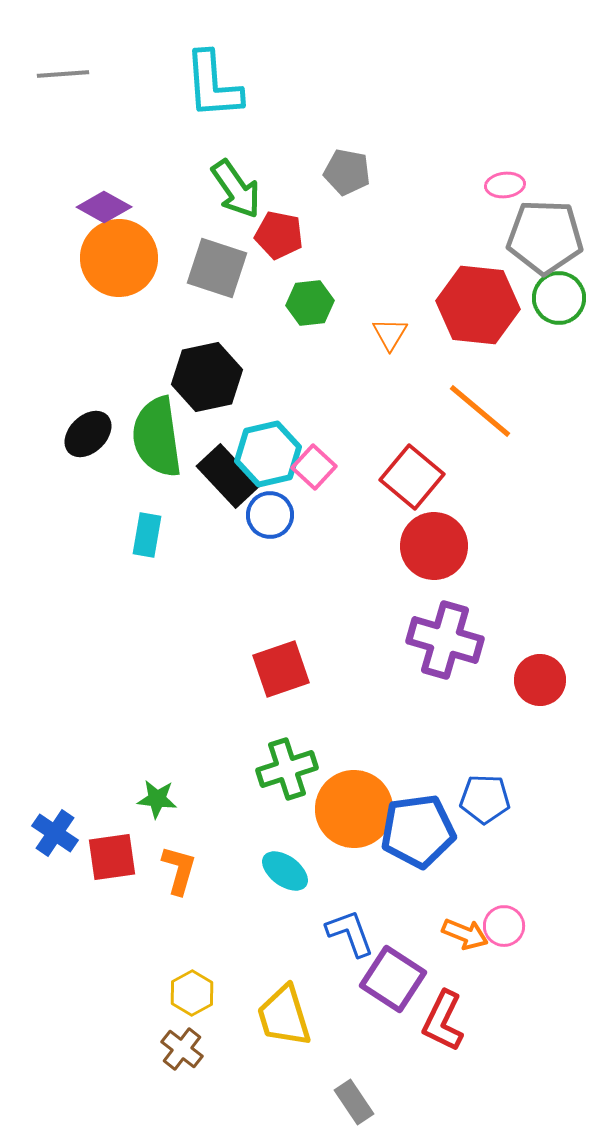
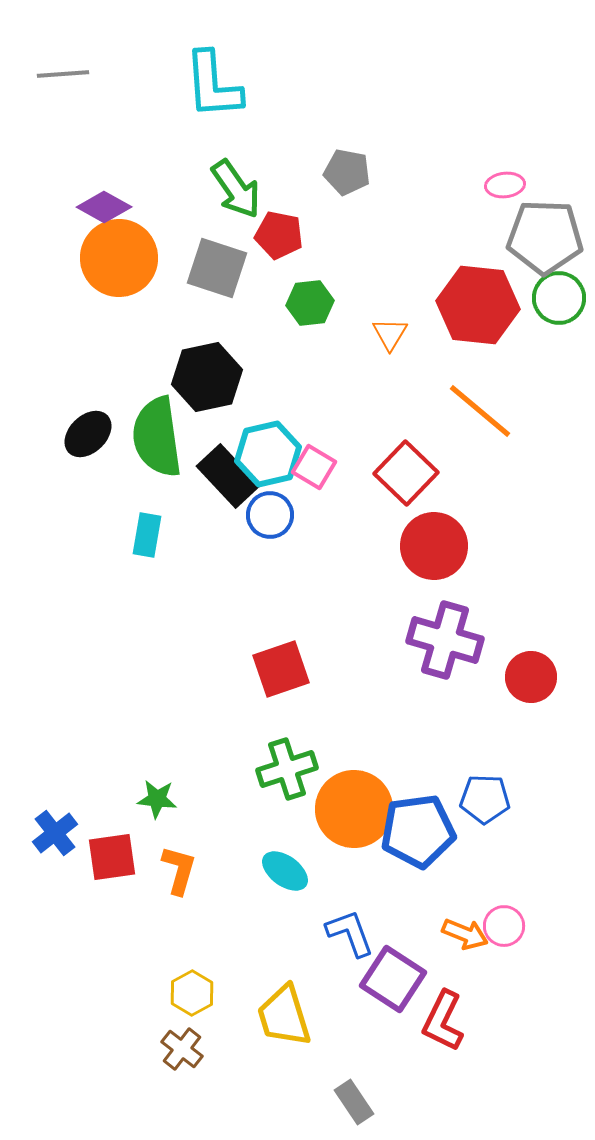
pink square at (314, 467): rotated 12 degrees counterclockwise
red square at (412, 477): moved 6 px left, 4 px up; rotated 4 degrees clockwise
red circle at (540, 680): moved 9 px left, 3 px up
blue cross at (55, 833): rotated 18 degrees clockwise
